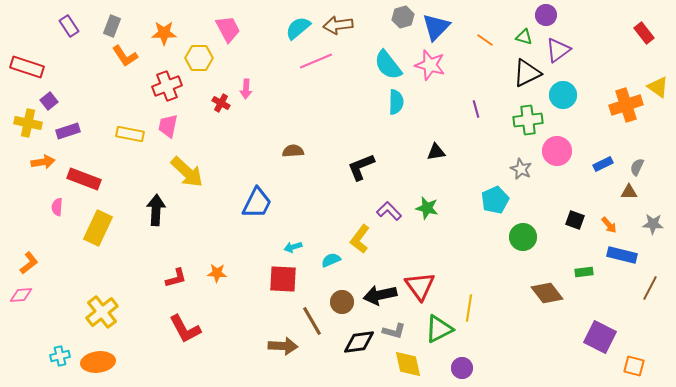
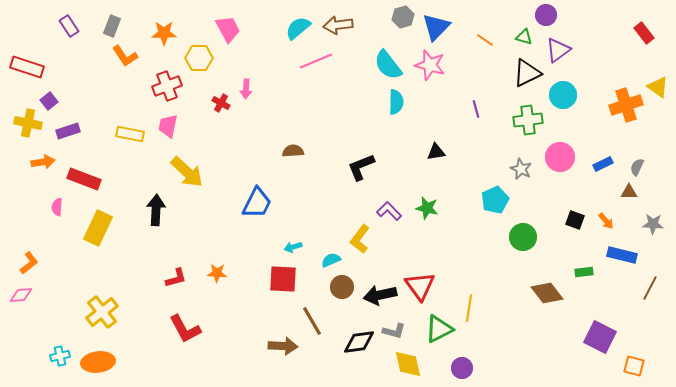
pink circle at (557, 151): moved 3 px right, 6 px down
orange arrow at (609, 225): moved 3 px left, 4 px up
brown circle at (342, 302): moved 15 px up
